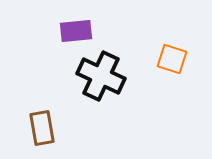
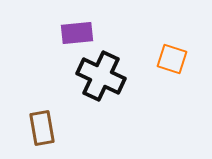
purple rectangle: moved 1 px right, 2 px down
